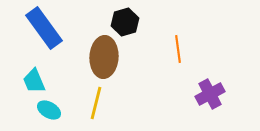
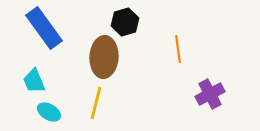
cyan ellipse: moved 2 px down
